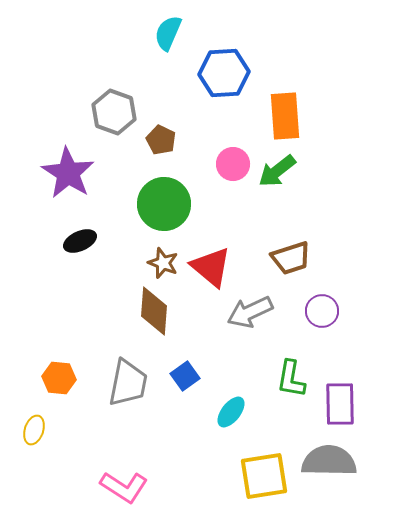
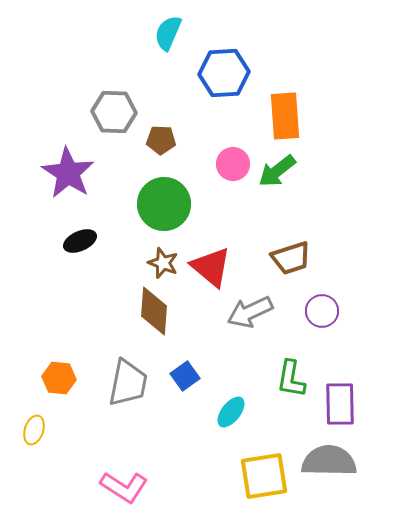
gray hexagon: rotated 18 degrees counterclockwise
brown pentagon: rotated 24 degrees counterclockwise
